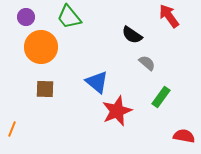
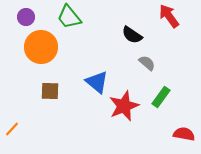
brown square: moved 5 px right, 2 px down
red star: moved 7 px right, 5 px up
orange line: rotated 21 degrees clockwise
red semicircle: moved 2 px up
